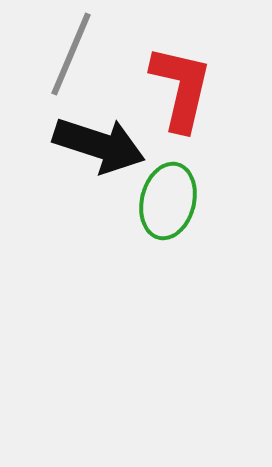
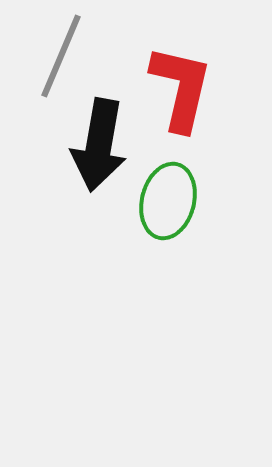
gray line: moved 10 px left, 2 px down
black arrow: rotated 82 degrees clockwise
